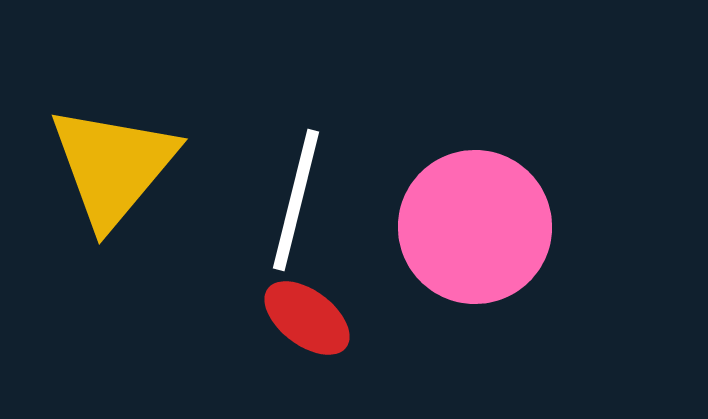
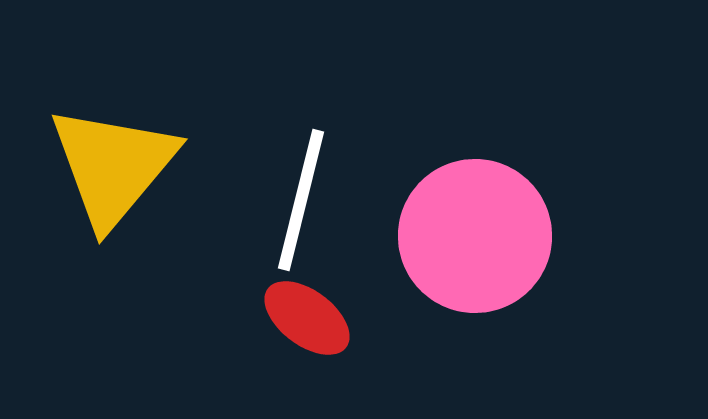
white line: moved 5 px right
pink circle: moved 9 px down
